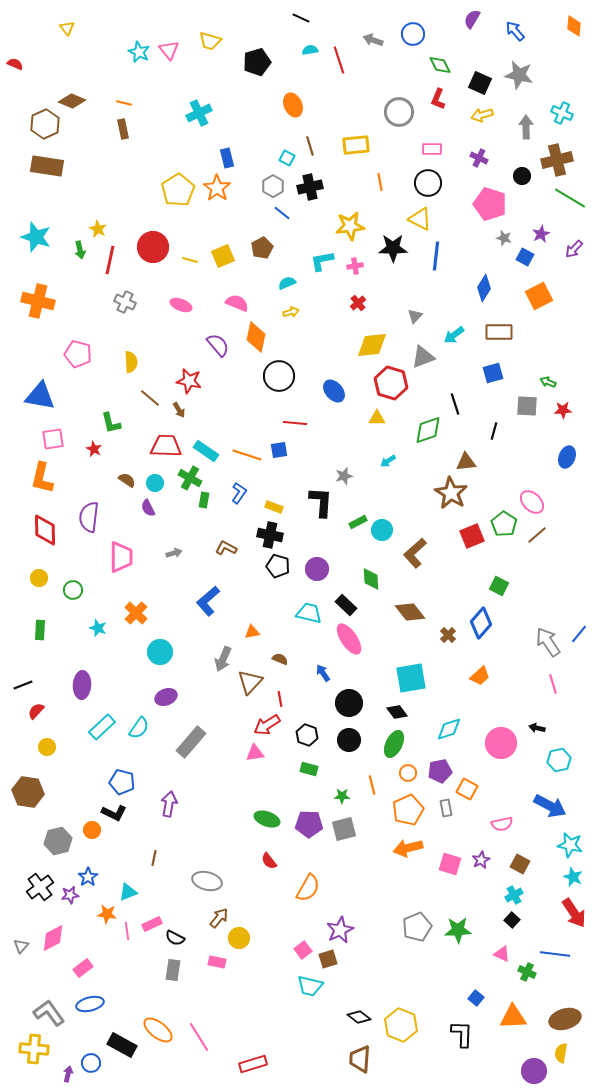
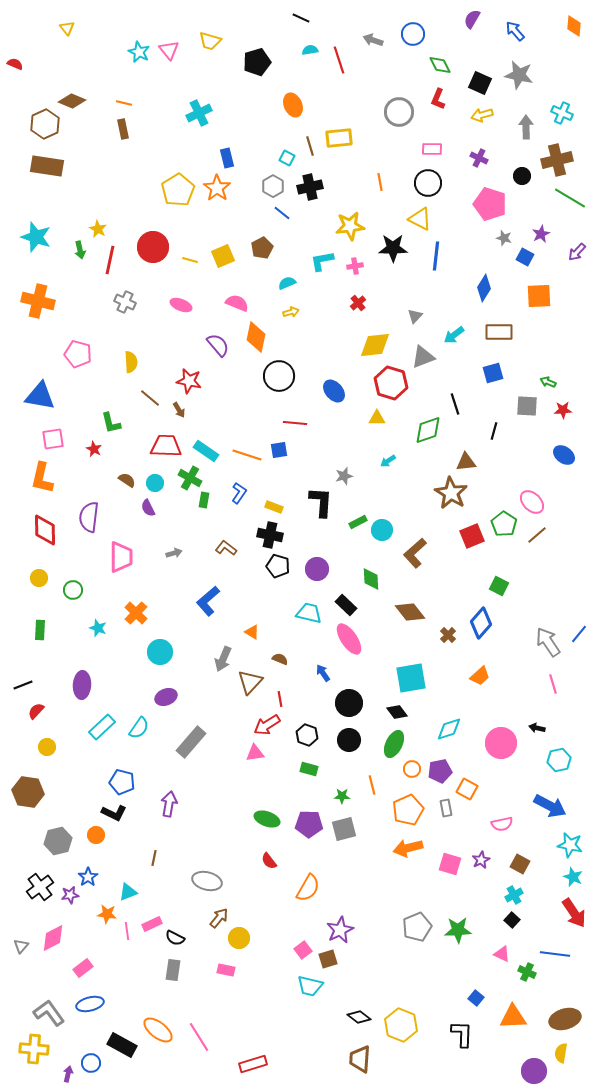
yellow rectangle at (356, 145): moved 17 px left, 7 px up
purple arrow at (574, 249): moved 3 px right, 3 px down
orange square at (539, 296): rotated 24 degrees clockwise
yellow diamond at (372, 345): moved 3 px right
blue ellipse at (567, 457): moved 3 px left, 2 px up; rotated 75 degrees counterclockwise
brown L-shape at (226, 548): rotated 10 degrees clockwise
orange triangle at (252, 632): rotated 42 degrees clockwise
orange circle at (408, 773): moved 4 px right, 4 px up
orange circle at (92, 830): moved 4 px right, 5 px down
pink rectangle at (217, 962): moved 9 px right, 8 px down
